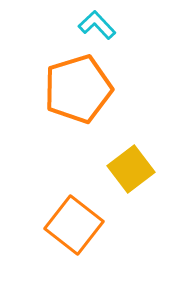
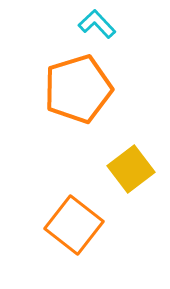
cyan L-shape: moved 1 px up
